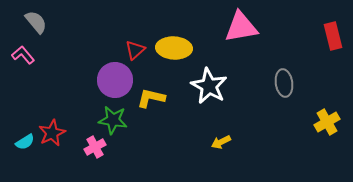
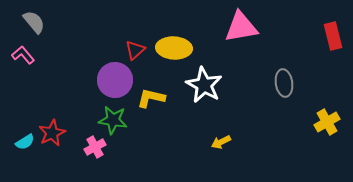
gray semicircle: moved 2 px left
white star: moved 5 px left, 1 px up
